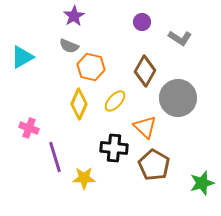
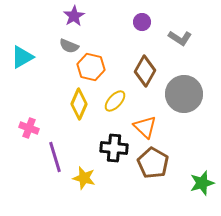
gray circle: moved 6 px right, 4 px up
brown pentagon: moved 1 px left, 2 px up
yellow star: rotated 15 degrees clockwise
